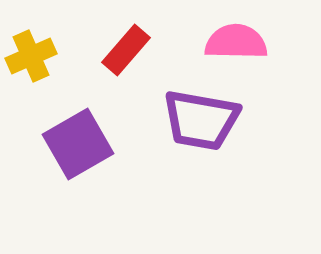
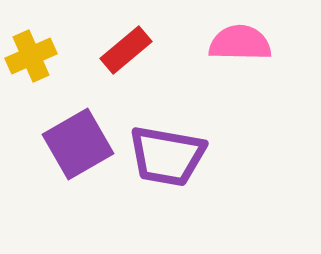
pink semicircle: moved 4 px right, 1 px down
red rectangle: rotated 9 degrees clockwise
purple trapezoid: moved 34 px left, 36 px down
